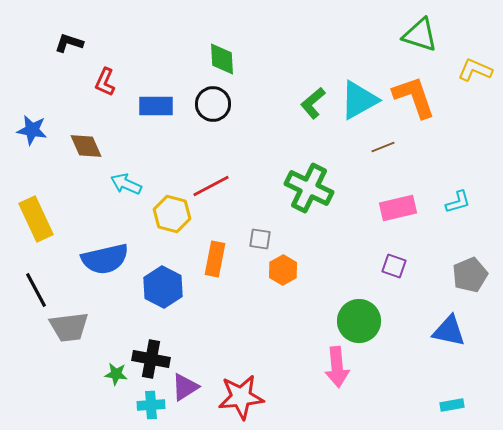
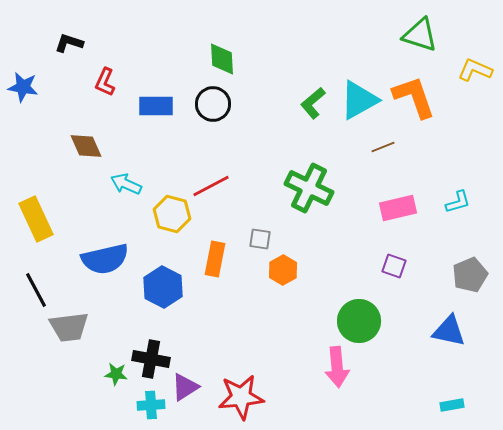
blue star: moved 9 px left, 43 px up
